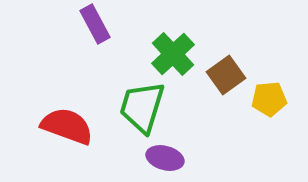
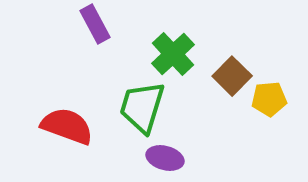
brown square: moved 6 px right, 1 px down; rotated 9 degrees counterclockwise
